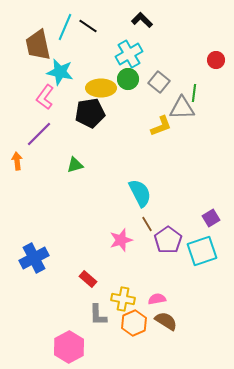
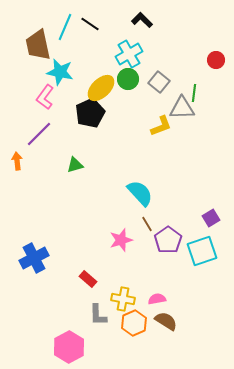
black line: moved 2 px right, 2 px up
yellow ellipse: rotated 44 degrees counterclockwise
black pentagon: rotated 16 degrees counterclockwise
cyan semicircle: rotated 16 degrees counterclockwise
